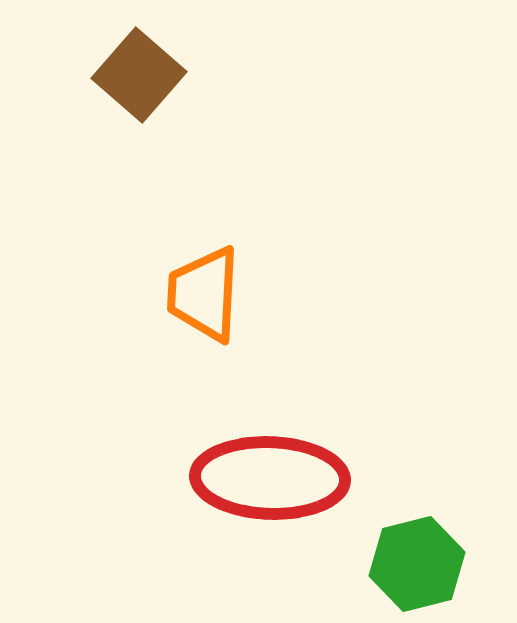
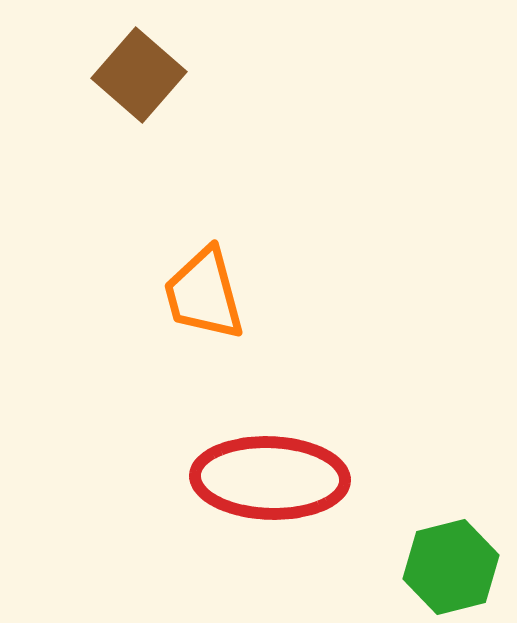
orange trapezoid: rotated 18 degrees counterclockwise
green hexagon: moved 34 px right, 3 px down
